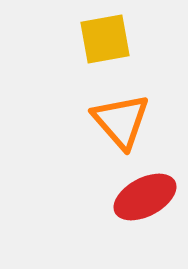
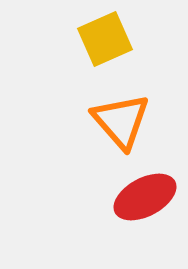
yellow square: rotated 14 degrees counterclockwise
